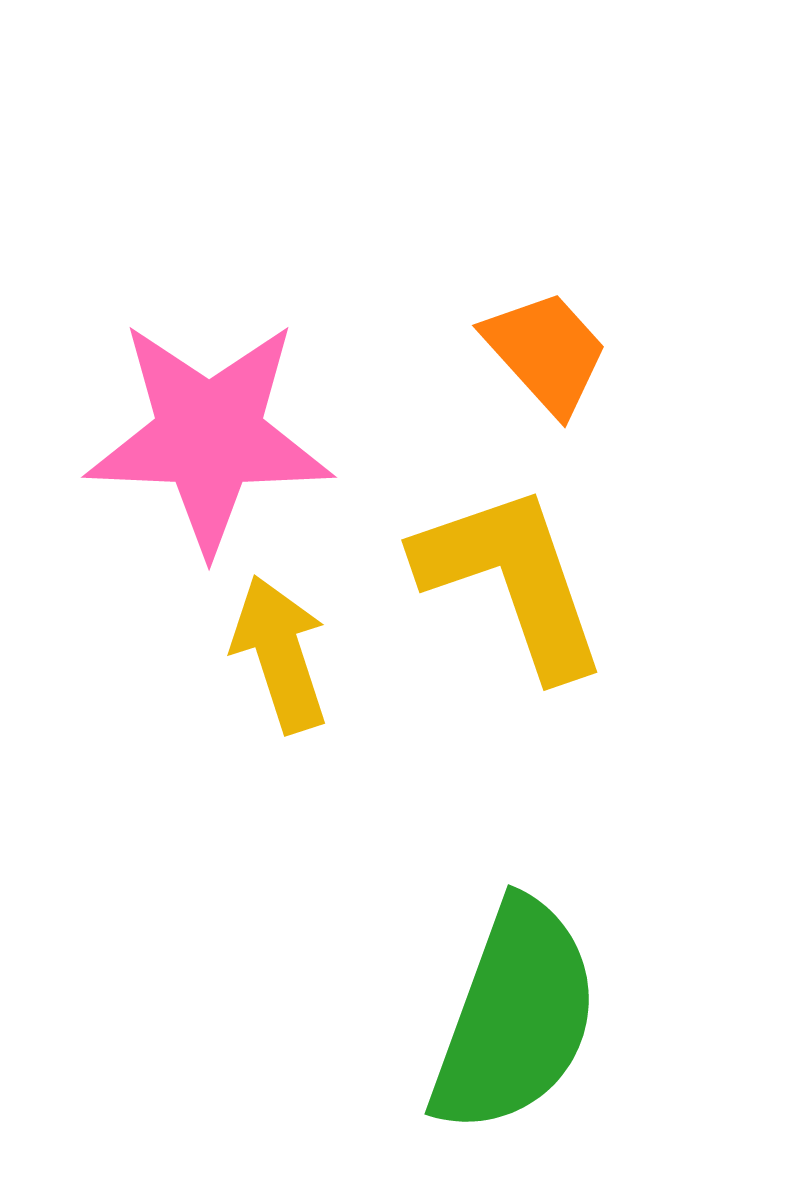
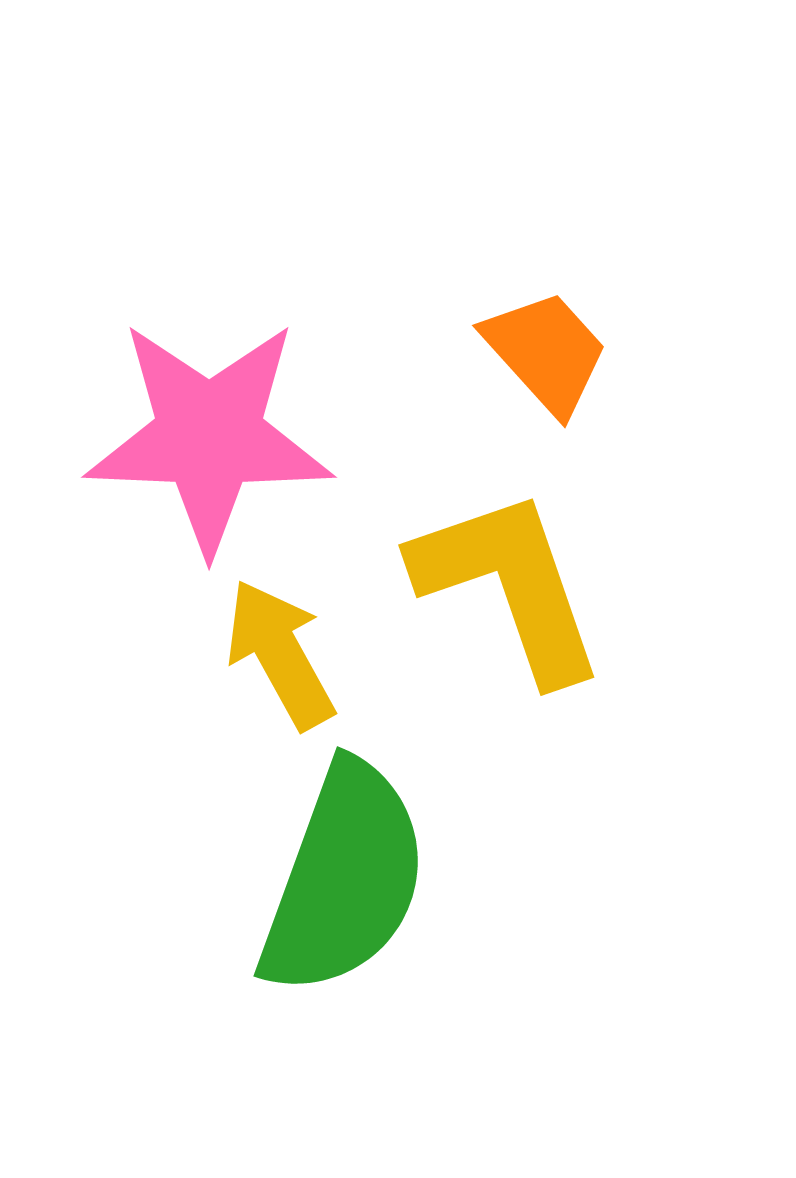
yellow L-shape: moved 3 px left, 5 px down
yellow arrow: rotated 11 degrees counterclockwise
green semicircle: moved 171 px left, 138 px up
